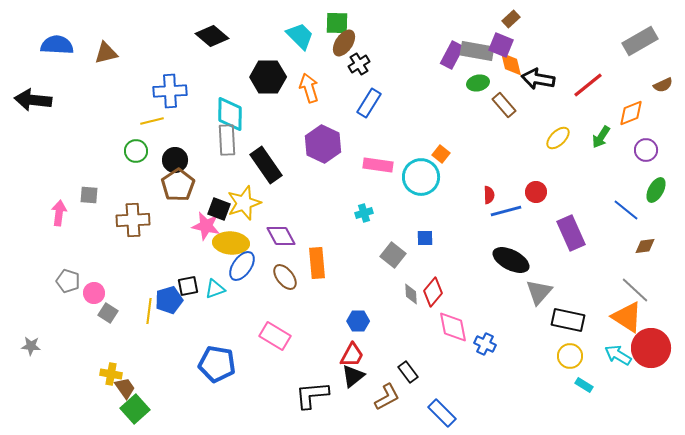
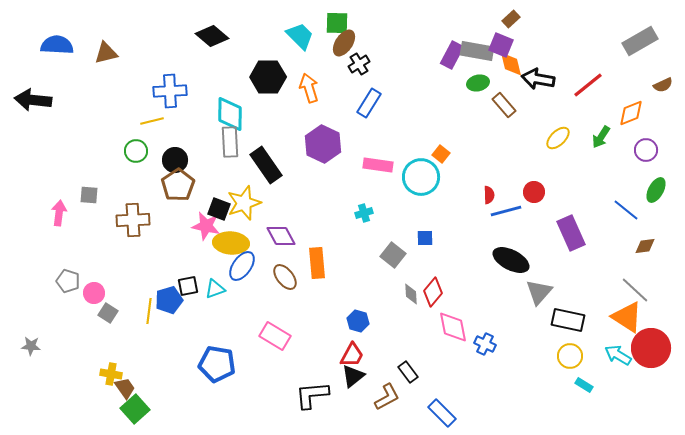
gray rectangle at (227, 140): moved 3 px right, 2 px down
red circle at (536, 192): moved 2 px left
blue hexagon at (358, 321): rotated 15 degrees clockwise
